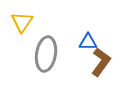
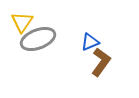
blue triangle: moved 2 px right; rotated 24 degrees counterclockwise
gray ellipse: moved 8 px left, 15 px up; rotated 60 degrees clockwise
